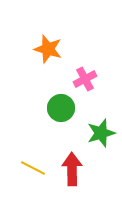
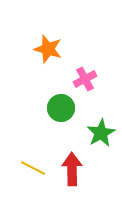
green star: rotated 12 degrees counterclockwise
